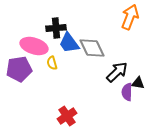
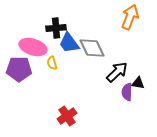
pink ellipse: moved 1 px left, 1 px down
purple pentagon: rotated 10 degrees clockwise
